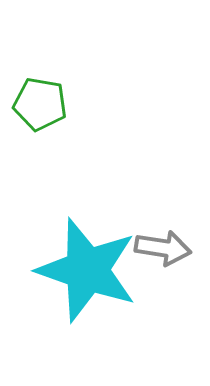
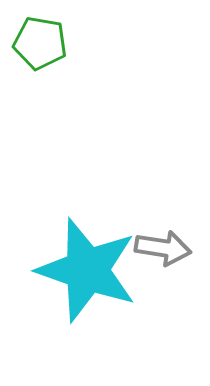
green pentagon: moved 61 px up
